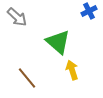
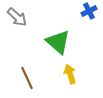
yellow arrow: moved 2 px left, 4 px down
brown line: rotated 15 degrees clockwise
